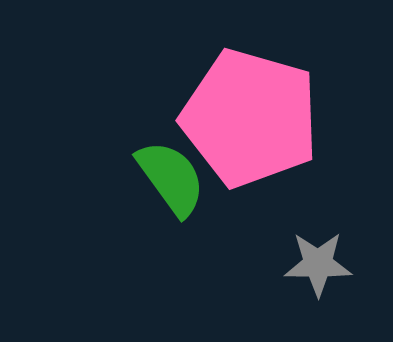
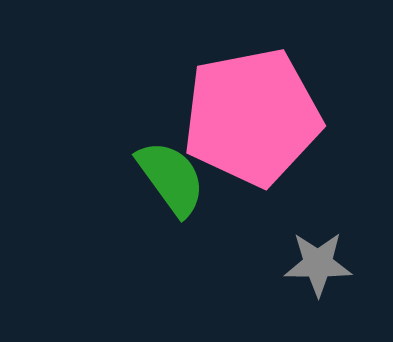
pink pentagon: moved 2 px right, 1 px up; rotated 27 degrees counterclockwise
